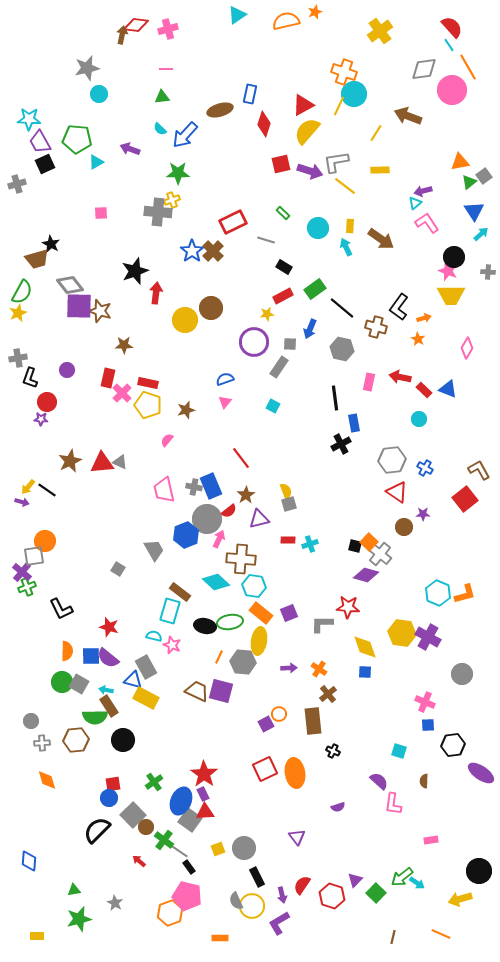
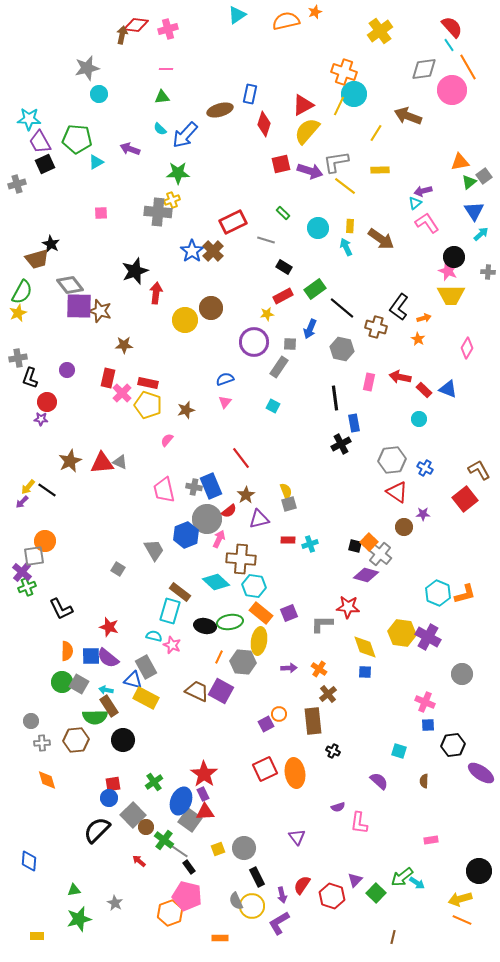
purple arrow at (22, 502): rotated 120 degrees clockwise
purple square at (221, 691): rotated 15 degrees clockwise
pink L-shape at (393, 804): moved 34 px left, 19 px down
orange line at (441, 934): moved 21 px right, 14 px up
